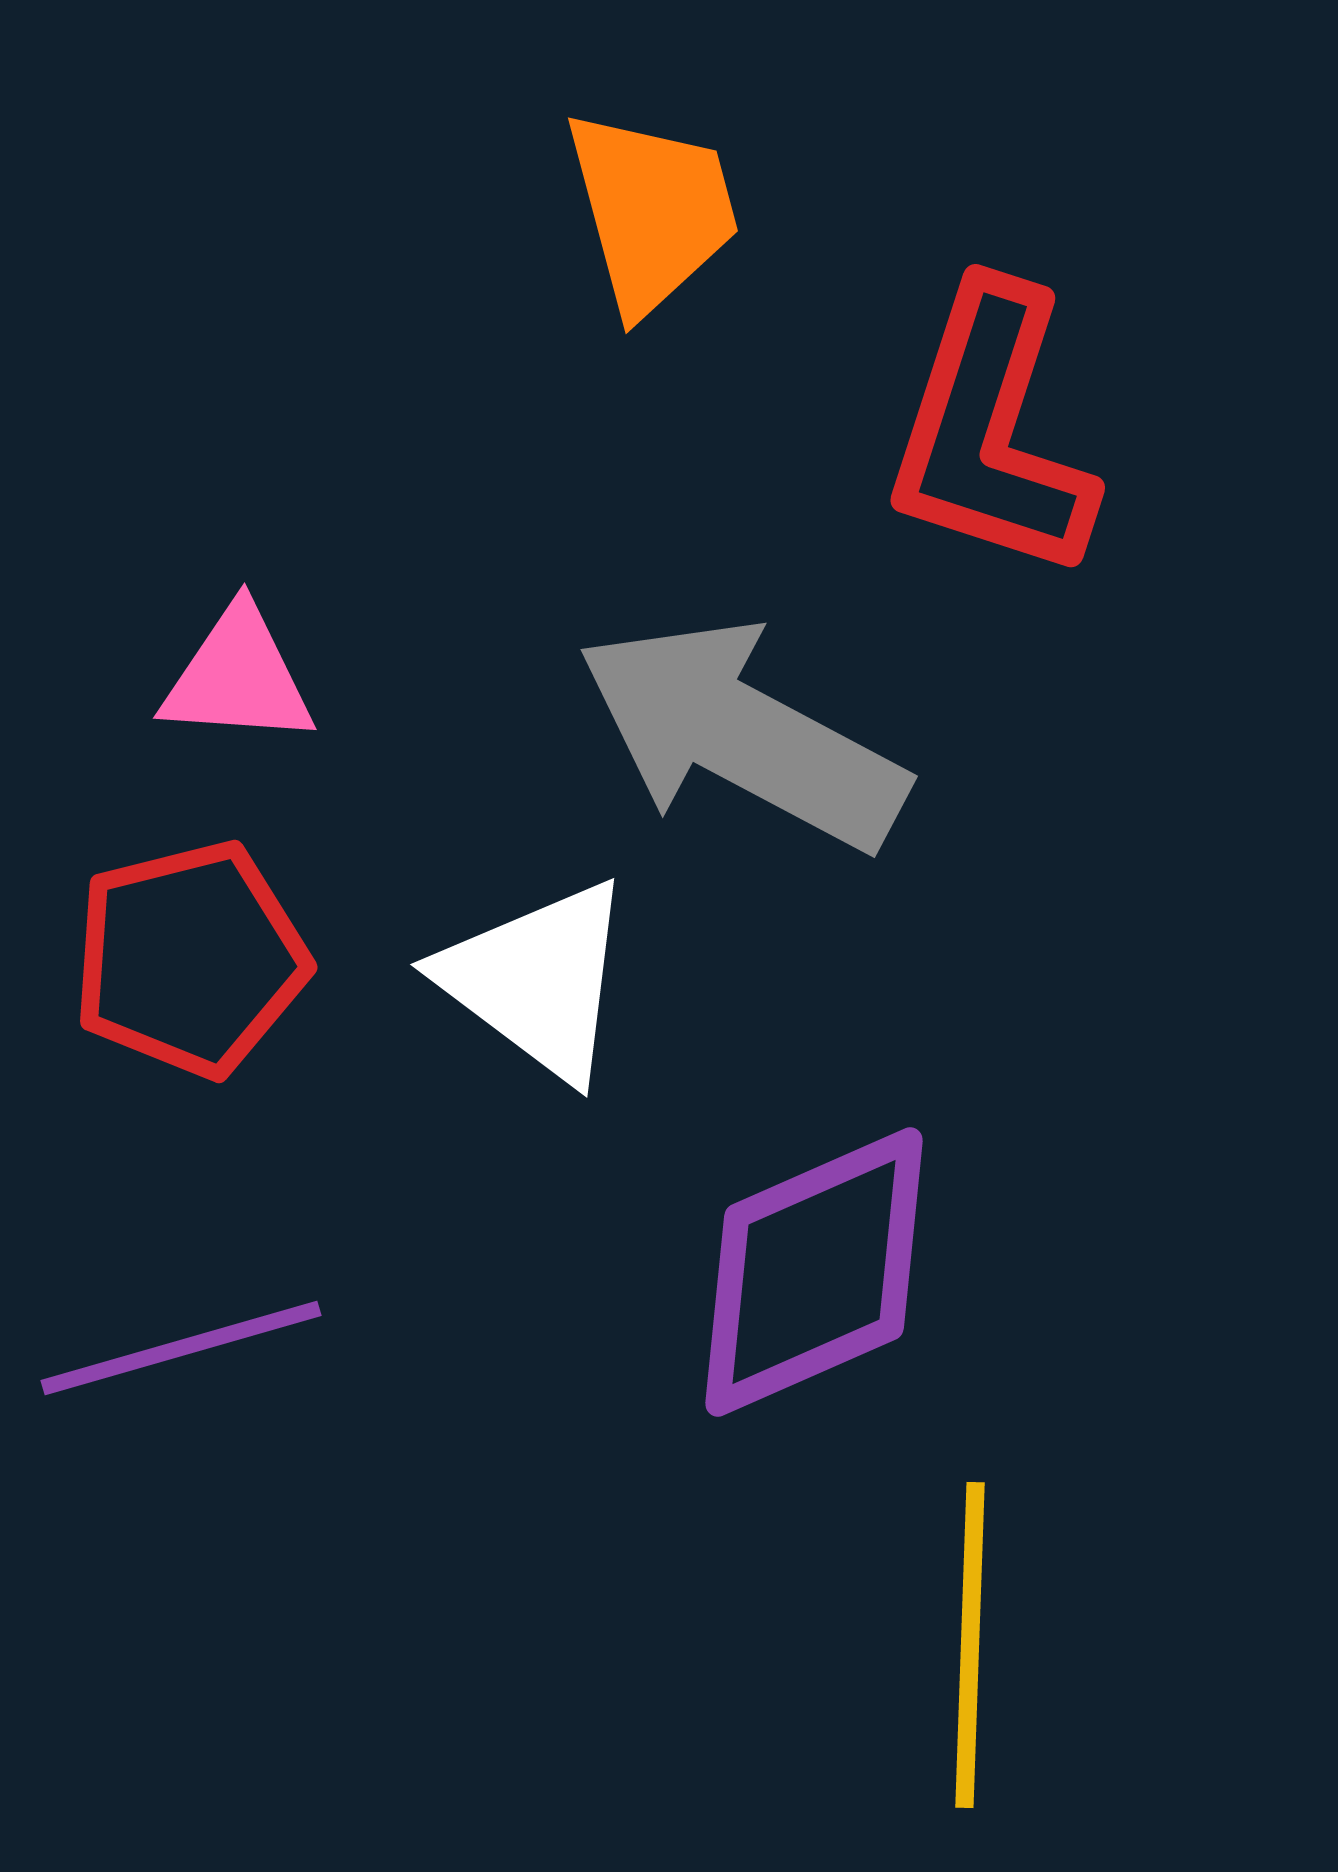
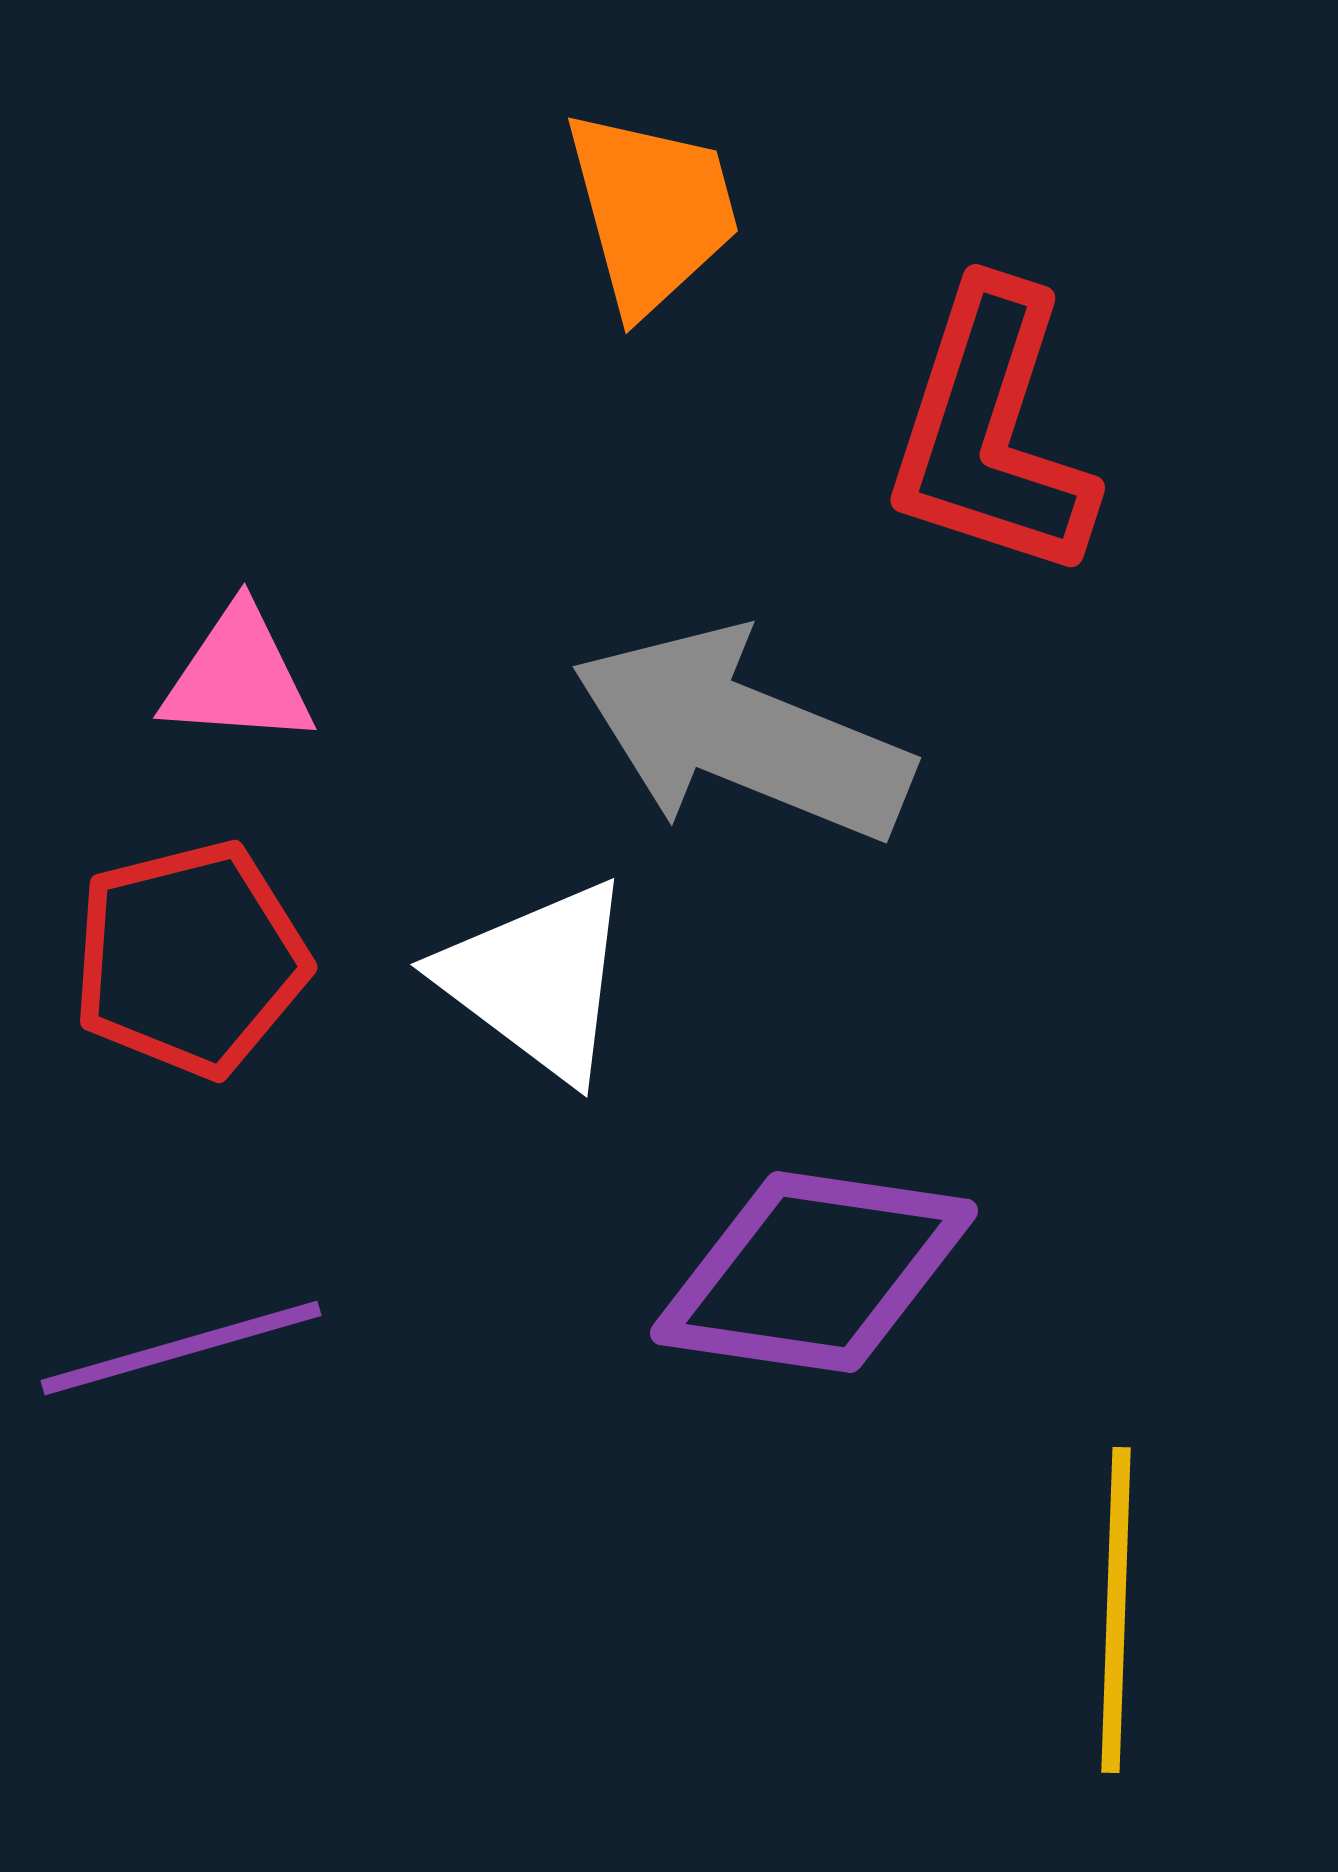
gray arrow: rotated 6 degrees counterclockwise
purple diamond: rotated 32 degrees clockwise
yellow line: moved 146 px right, 35 px up
